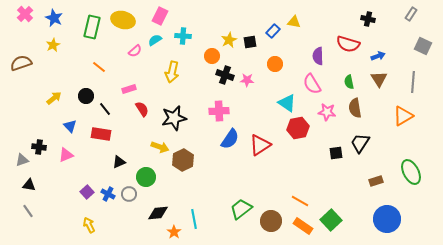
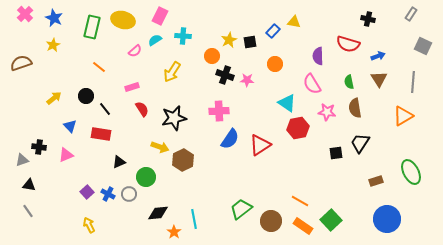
yellow arrow at (172, 72): rotated 20 degrees clockwise
pink rectangle at (129, 89): moved 3 px right, 2 px up
